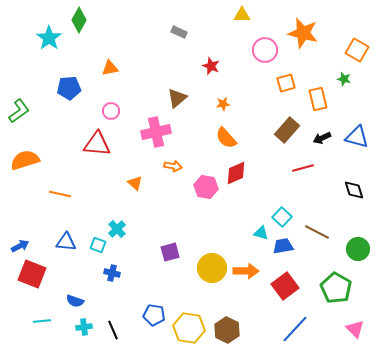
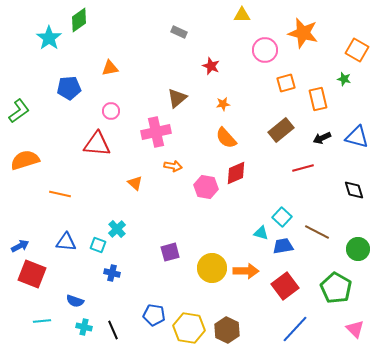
green diamond at (79, 20): rotated 25 degrees clockwise
brown rectangle at (287, 130): moved 6 px left; rotated 10 degrees clockwise
cyan cross at (84, 327): rotated 21 degrees clockwise
